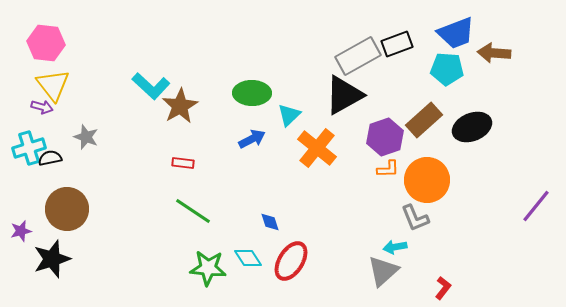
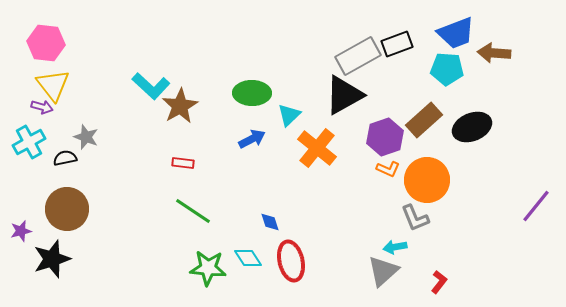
cyan cross: moved 6 px up; rotated 12 degrees counterclockwise
black semicircle: moved 15 px right
orange L-shape: rotated 25 degrees clockwise
red ellipse: rotated 45 degrees counterclockwise
red L-shape: moved 4 px left, 6 px up
